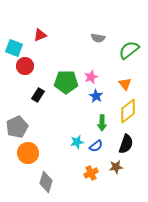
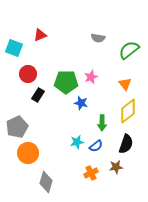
red circle: moved 3 px right, 8 px down
blue star: moved 15 px left, 7 px down; rotated 16 degrees counterclockwise
